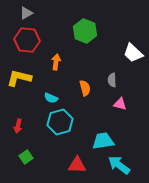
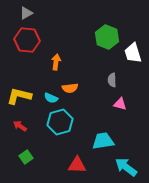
green hexagon: moved 22 px right, 6 px down
white trapezoid: rotated 30 degrees clockwise
yellow L-shape: moved 18 px down
orange semicircle: moved 15 px left; rotated 98 degrees clockwise
red arrow: moved 2 px right; rotated 112 degrees clockwise
cyan arrow: moved 7 px right, 2 px down
